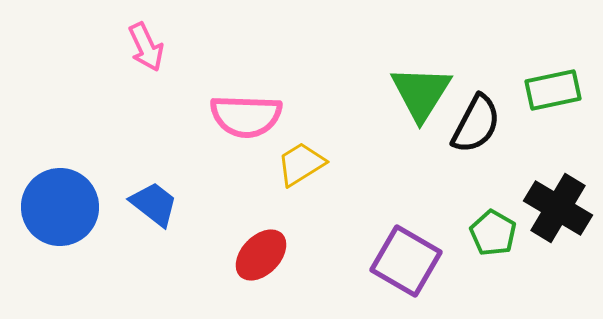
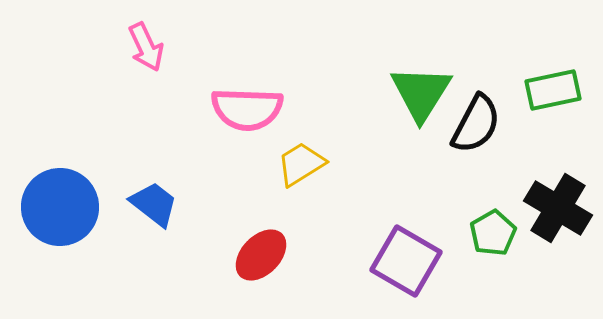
pink semicircle: moved 1 px right, 7 px up
green pentagon: rotated 12 degrees clockwise
